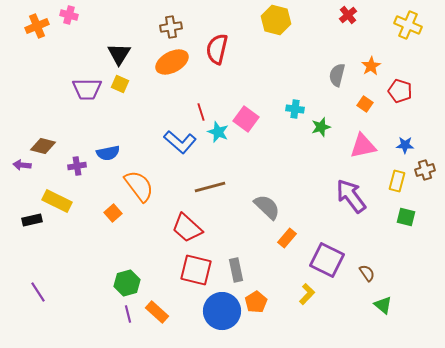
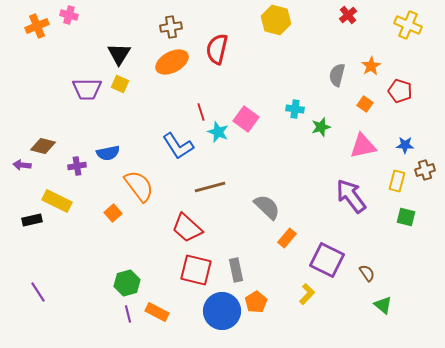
blue L-shape at (180, 142): moved 2 px left, 4 px down; rotated 16 degrees clockwise
orange rectangle at (157, 312): rotated 15 degrees counterclockwise
